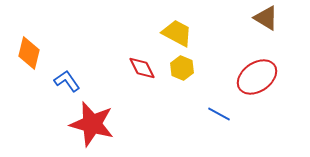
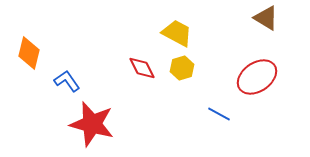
yellow hexagon: rotated 20 degrees clockwise
